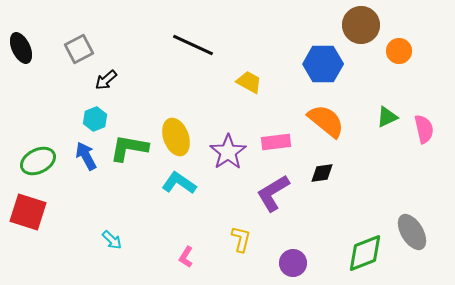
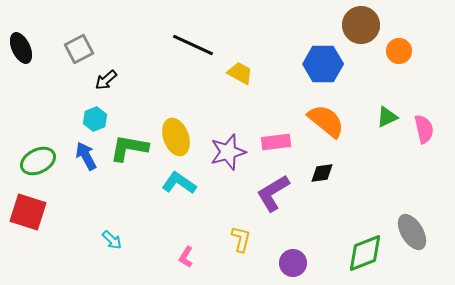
yellow trapezoid: moved 9 px left, 9 px up
purple star: rotated 18 degrees clockwise
